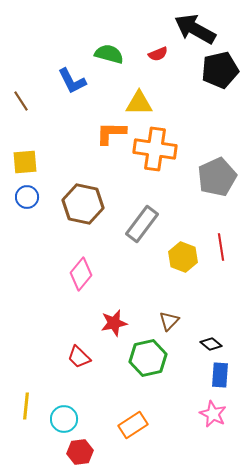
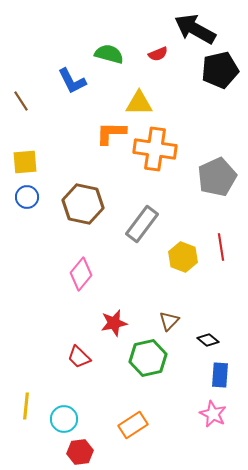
black diamond: moved 3 px left, 4 px up
